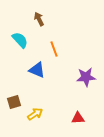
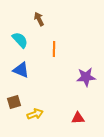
orange line: rotated 21 degrees clockwise
blue triangle: moved 16 px left
yellow arrow: rotated 14 degrees clockwise
